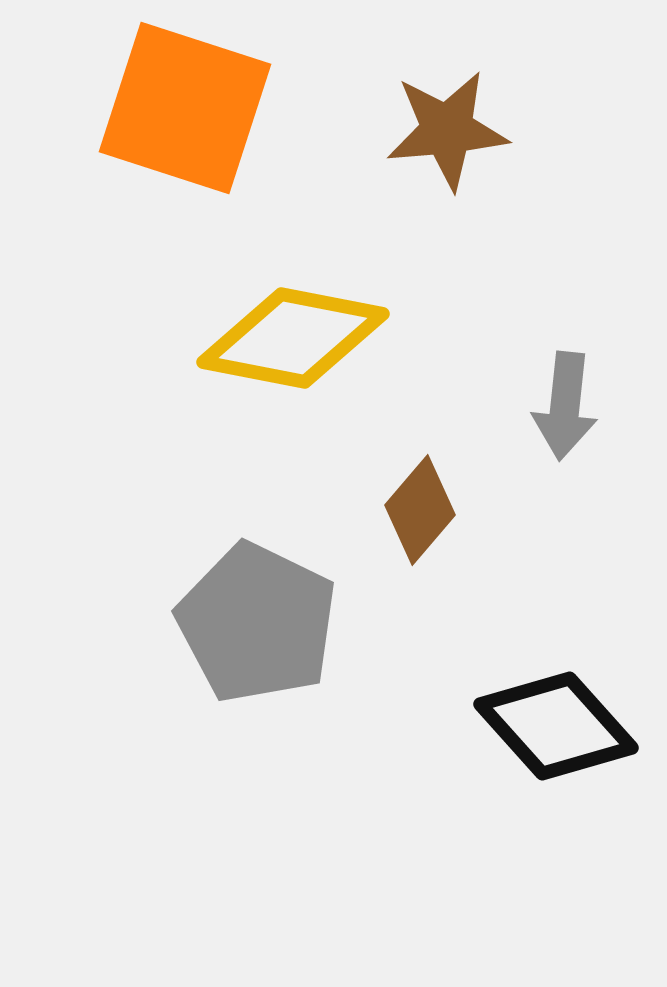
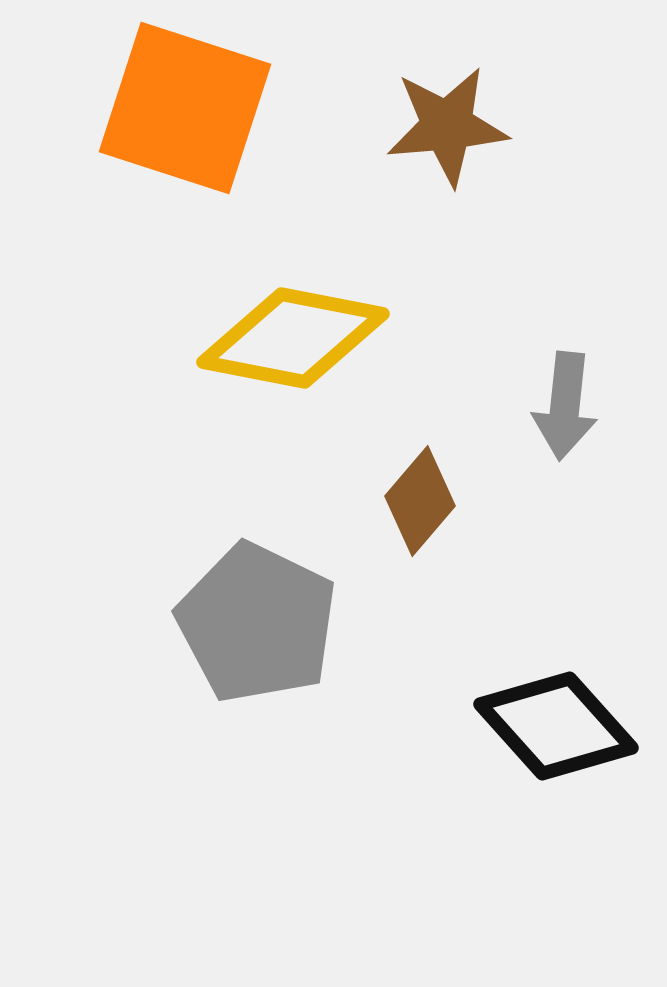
brown star: moved 4 px up
brown diamond: moved 9 px up
